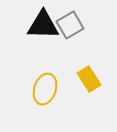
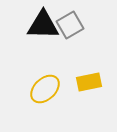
yellow rectangle: moved 3 px down; rotated 70 degrees counterclockwise
yellow ellipse: rotated 28 degrees clockwise
